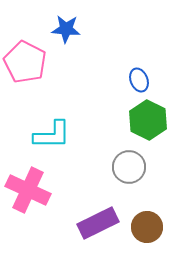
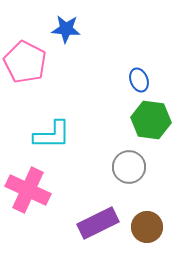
green hexagon: moved 3 px right; rotated 18 degrees counterclockwise
